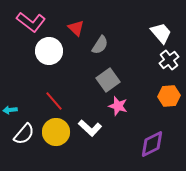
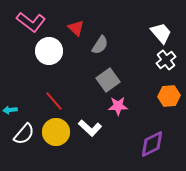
white cross: moved 3 px left
pink star: rotated 18 degrees counterclockwise
